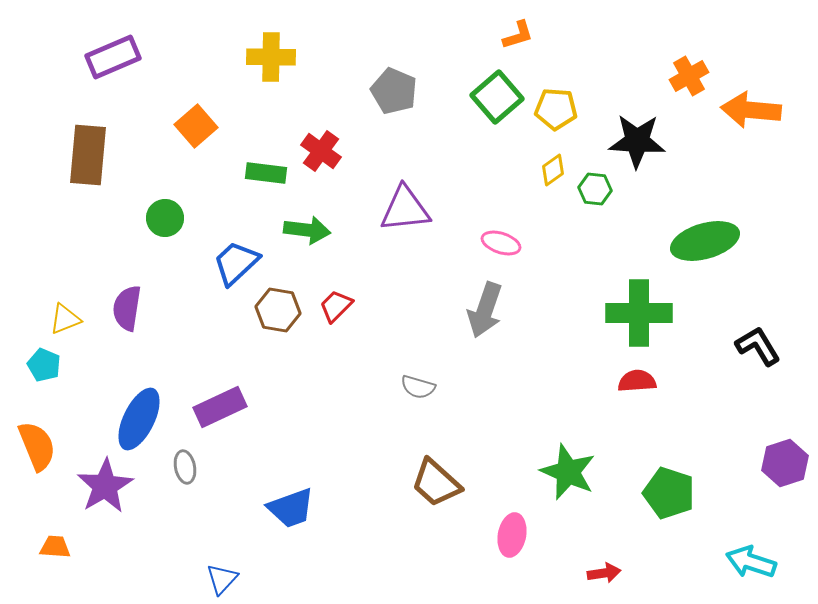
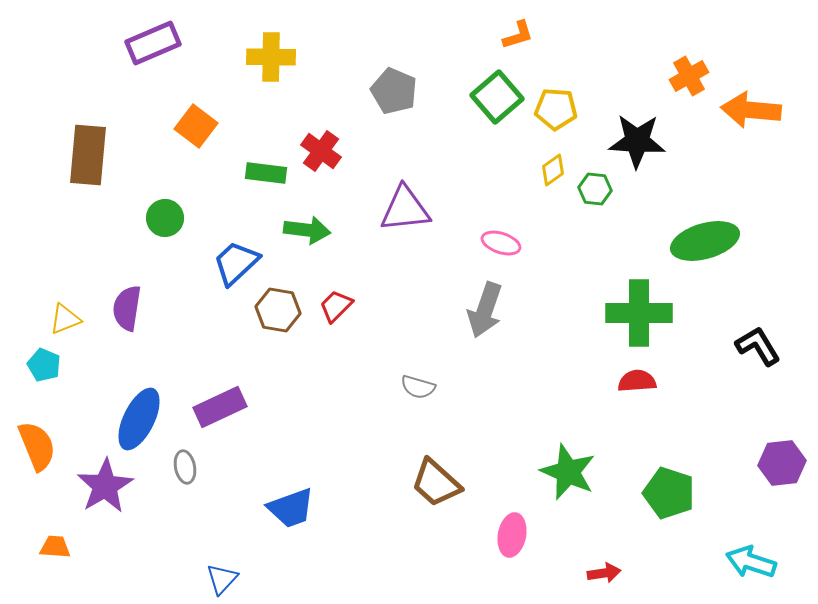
purple rectangle at (113, 57): moved 40 px right, 14 px up
orange square at (196, 126): rotated 12 degrees counterclockwise
purple hexagon at (785, 463): moved 3 px left; rotated 12 degrees clockwise
